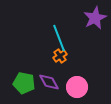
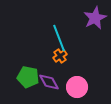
green pentagon: moved 4 px right, 6 px up
